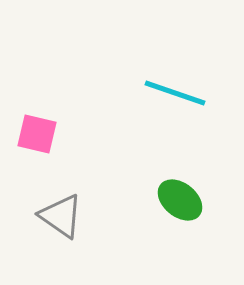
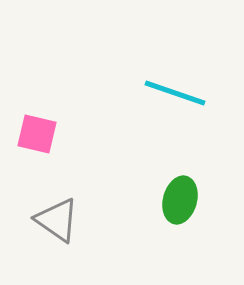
green ellipse: rotated 66 degrees clockwise
gray triangle: moved 4 px left, 4 px down
